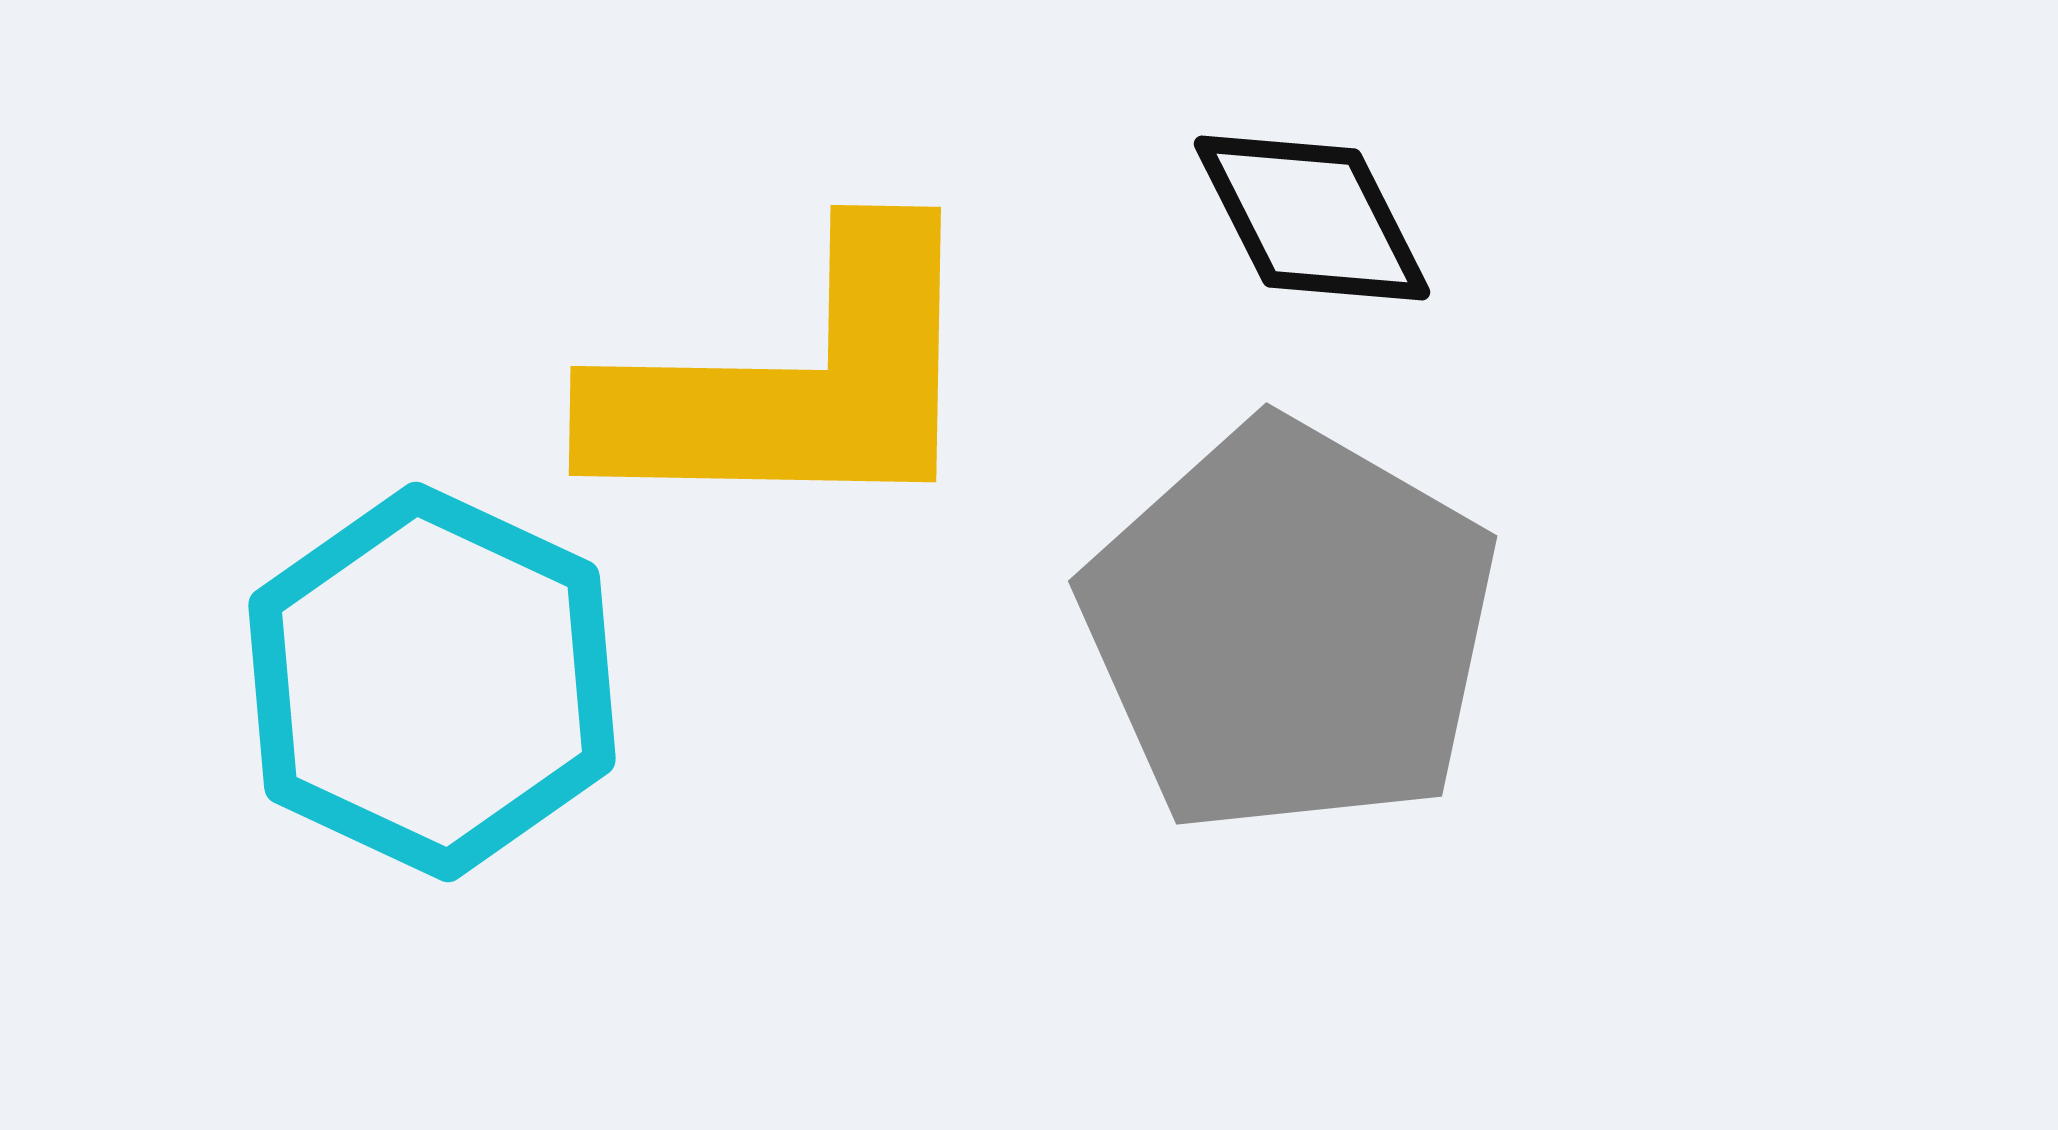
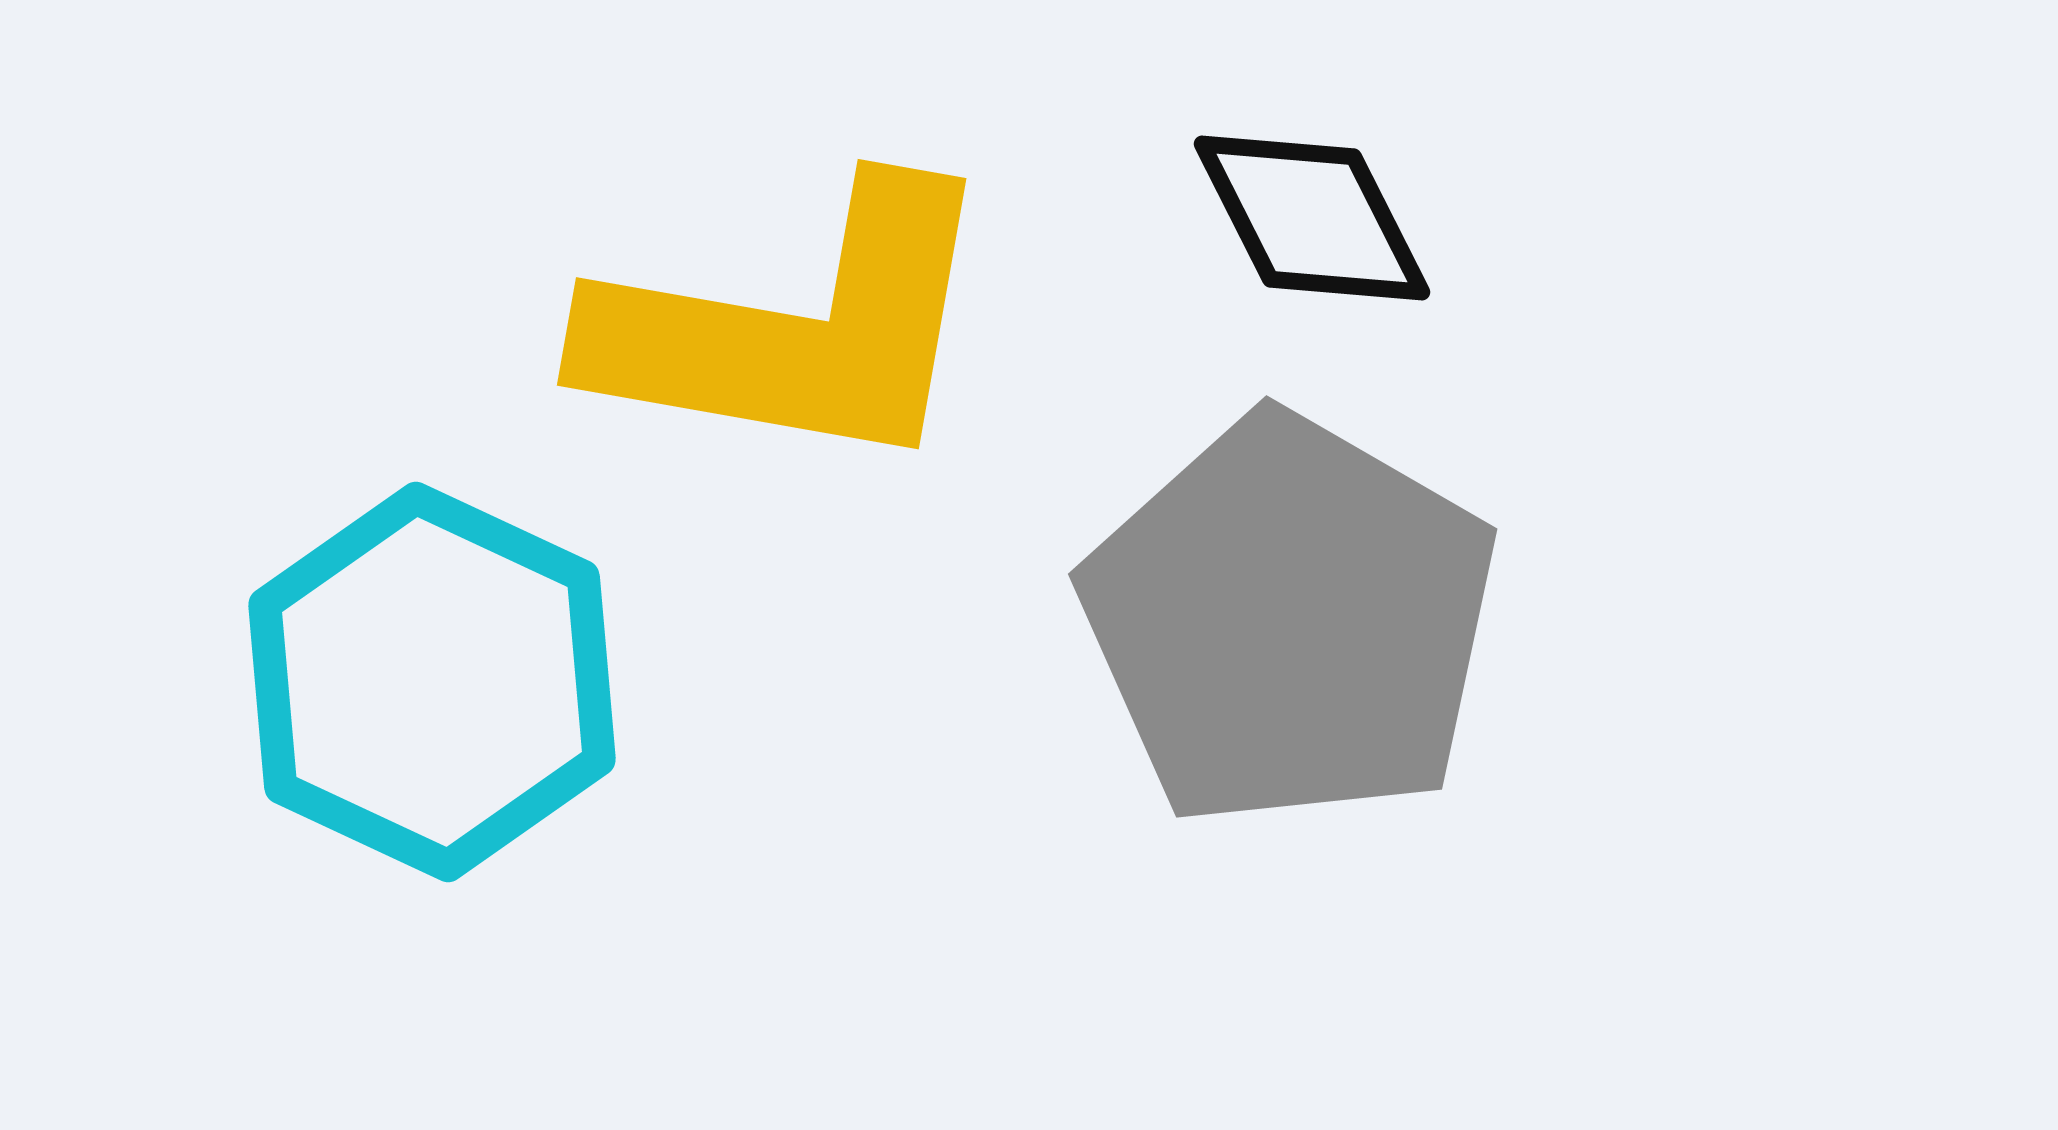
yellow L-shape: moved 54 px up; rotated 9 degrees clockwise
gray pentagon: moved 7 px up
